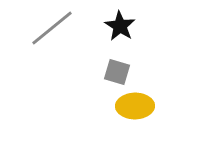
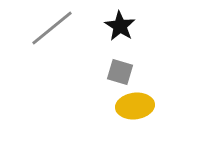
gray square: moved 3 px right
yellow ellipse: rotated 6 degrees counterclockwise
